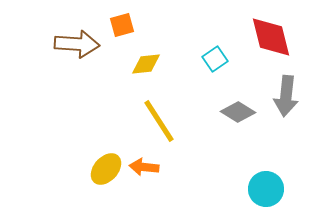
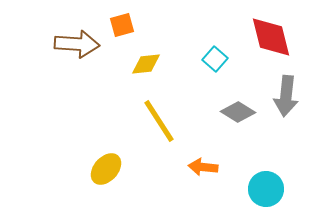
cyan square: rotated 15 degrees counterclockwise
orange arrow: moved 59 px right
